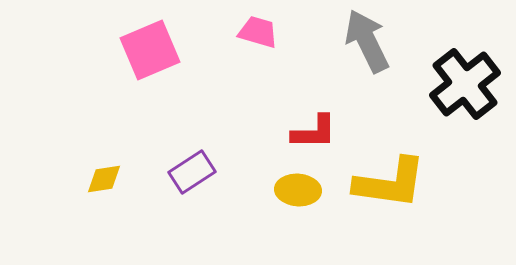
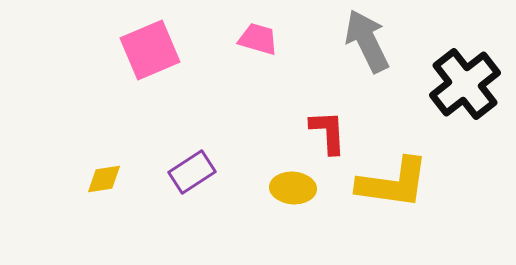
pink trapezoid: moved 7 px down
red L-shape: moved 14 px right; rotated 93 degrees counterclockwise
yellow L-shape: moved 3 px right
yellow ellipse: moved 5 px left, 2 px up
